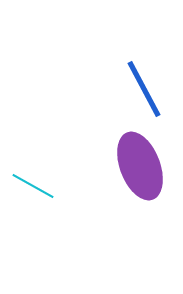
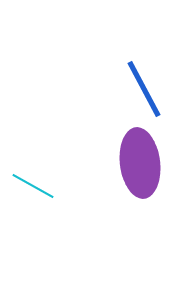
purple ellipse: moved 3 px up; rotated 14 degrees clockwise
